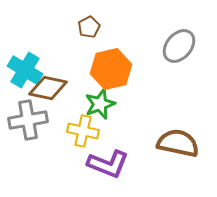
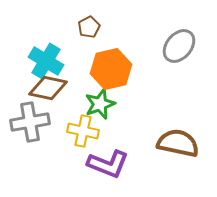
cyan cross: moved 21 px right, 9 px up
gray cross: moved 2 px right, 2 px down
